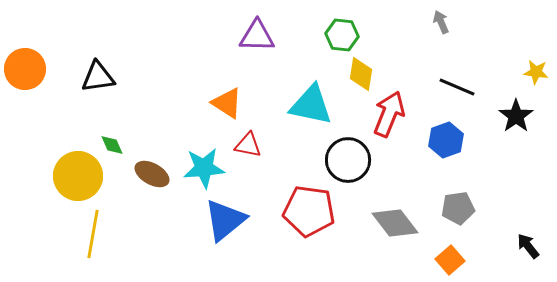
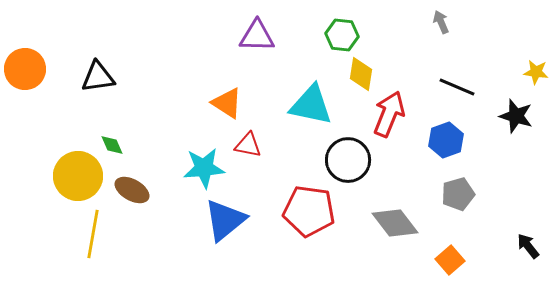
black star: rotated 20 degrees counterclockwise
brown ellipse: moved 20 px left, 16 px down
gray pentagon: moved 14 px up; rotated 8 degrees counterclockwise
